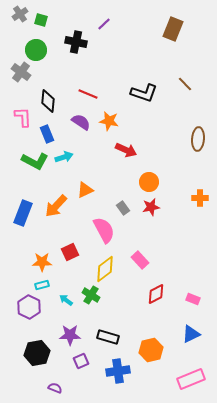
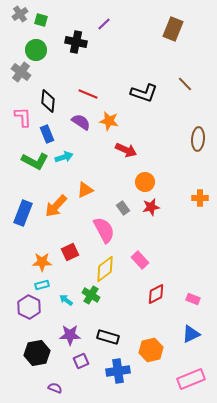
orange circle at (149, 182): moved 4 px left
